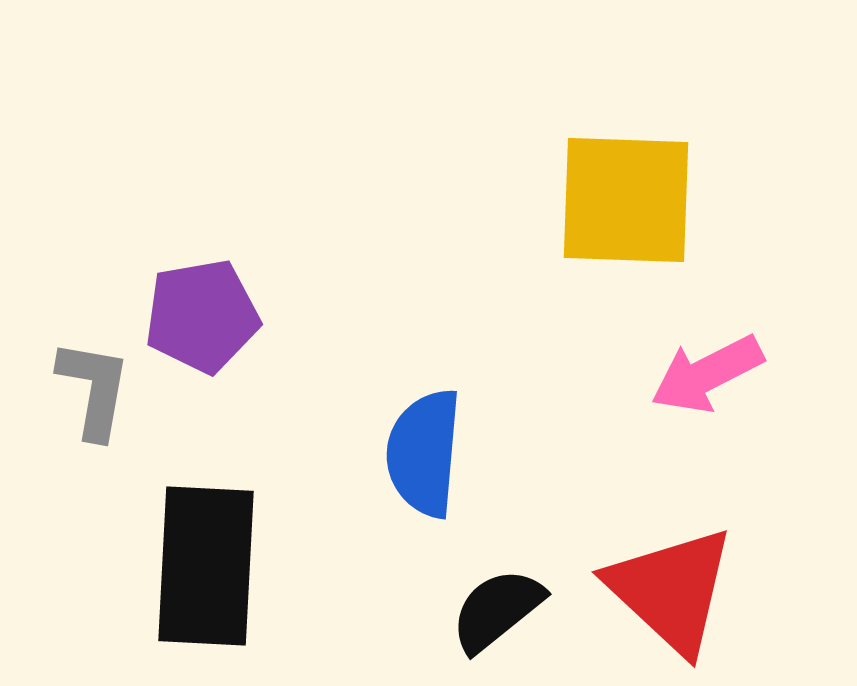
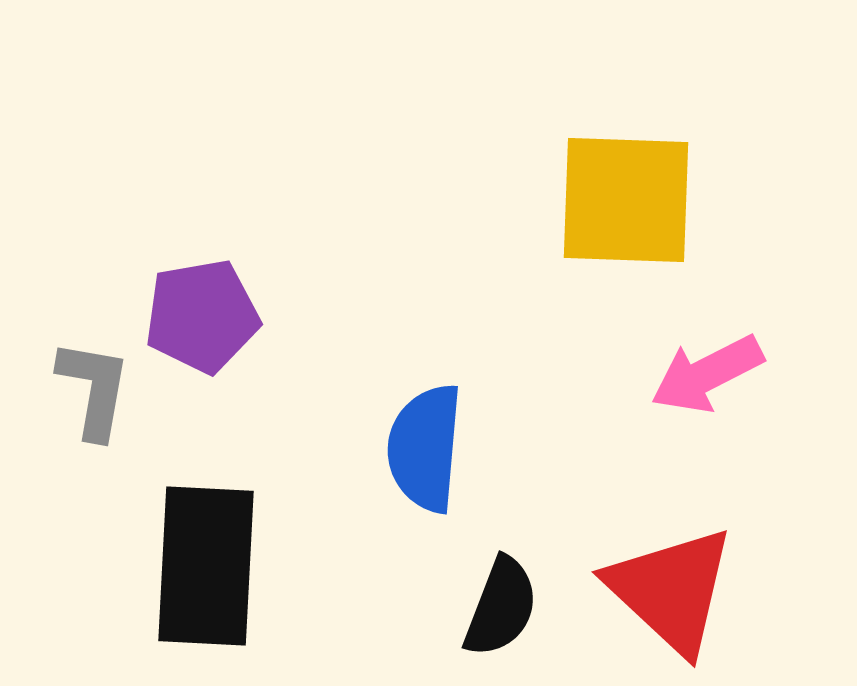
blue semicircle: moved 1 px right, 5 px up
black semicircle: moved 4 px right, 3 px up; rotated 150 degrees clockwise
